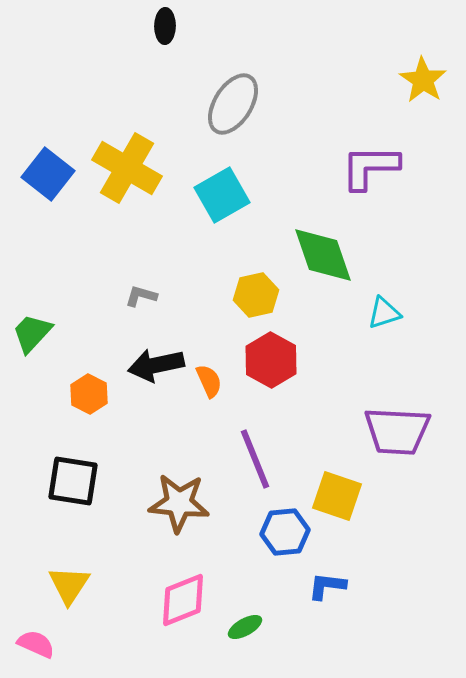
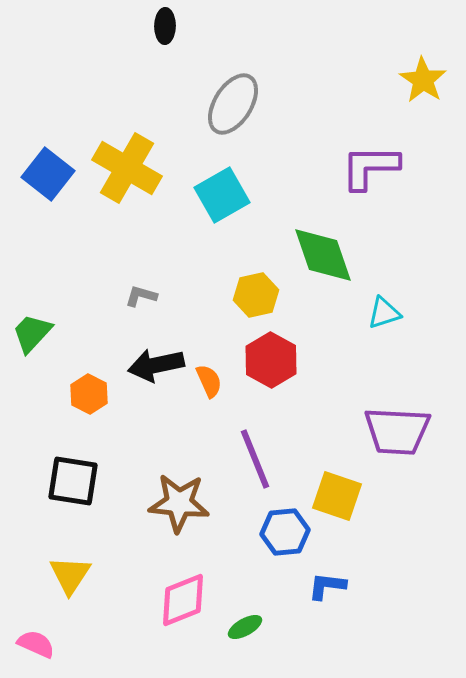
yellow triangle: moved 1 px right, 10 px up
